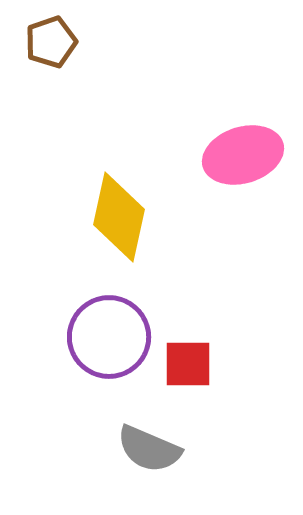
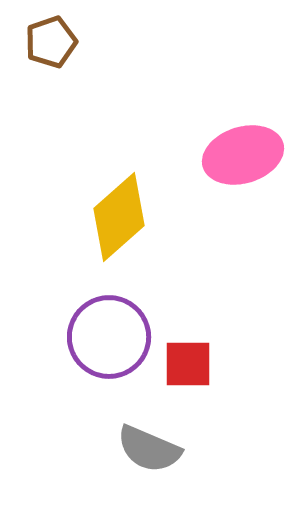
yellow diamond: rotated 36 degrees clockwise
